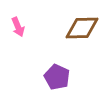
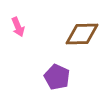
brown diamond: moved 6 px down
